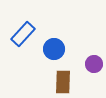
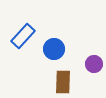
blue rectangle: moved 2 px down
